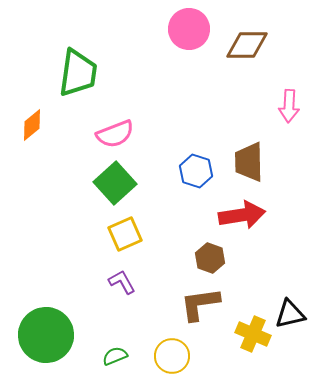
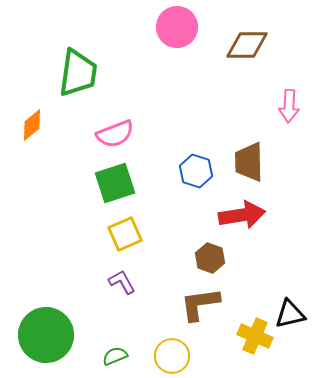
pink circle: moved 12 px left, 2 px up
green square: rotated 24 degrees clockwise
yellow cross: moved 2 px right, 2 px down
